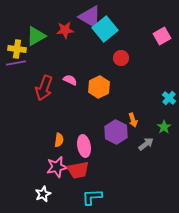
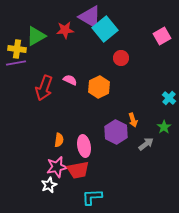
white star: moved 6 px right, 9 px up
